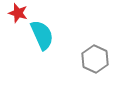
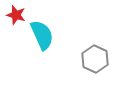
red star: moved 2 px left, 2 px down
